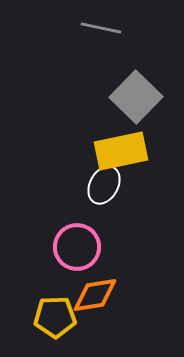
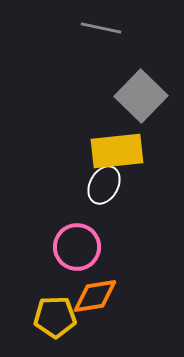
gray square: moved 5 px right, 1 px up
yellow rectangle: moved 4 px left; rotated 6 degrees clockwise
orange diamond: moved 1 px down
